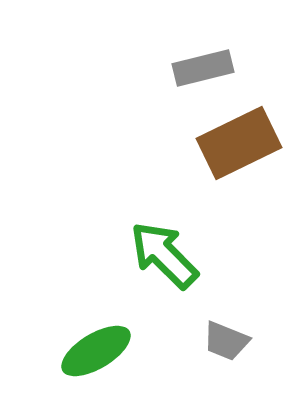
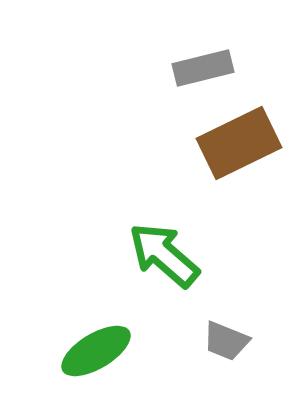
green arrow: rotated 4 degrees counterclockwise
